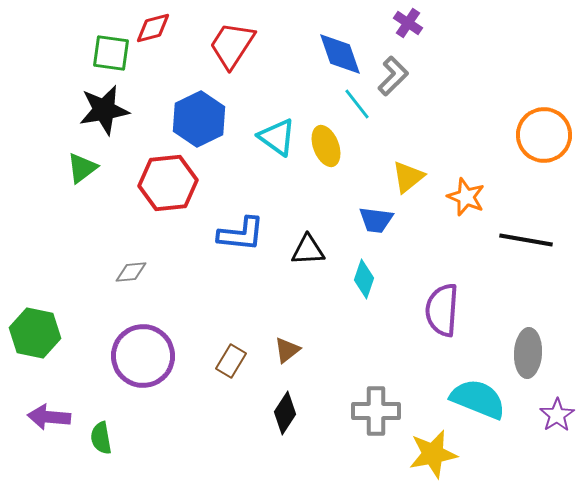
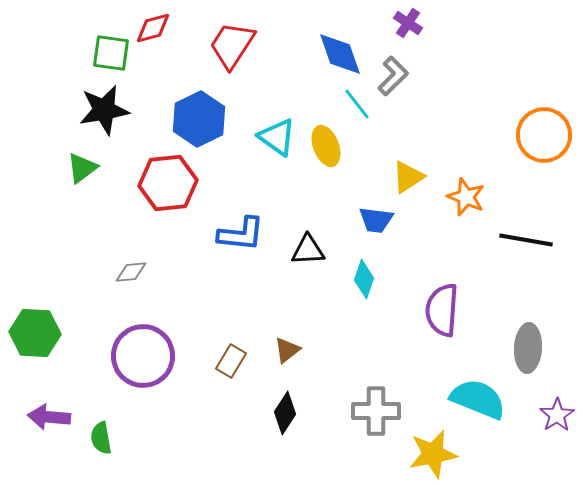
yellow triangle: rotated 6 degrees clockwise
green hexagon: rotated 9 degrees counterclockwise
gray ellipse: moved 5 px up
